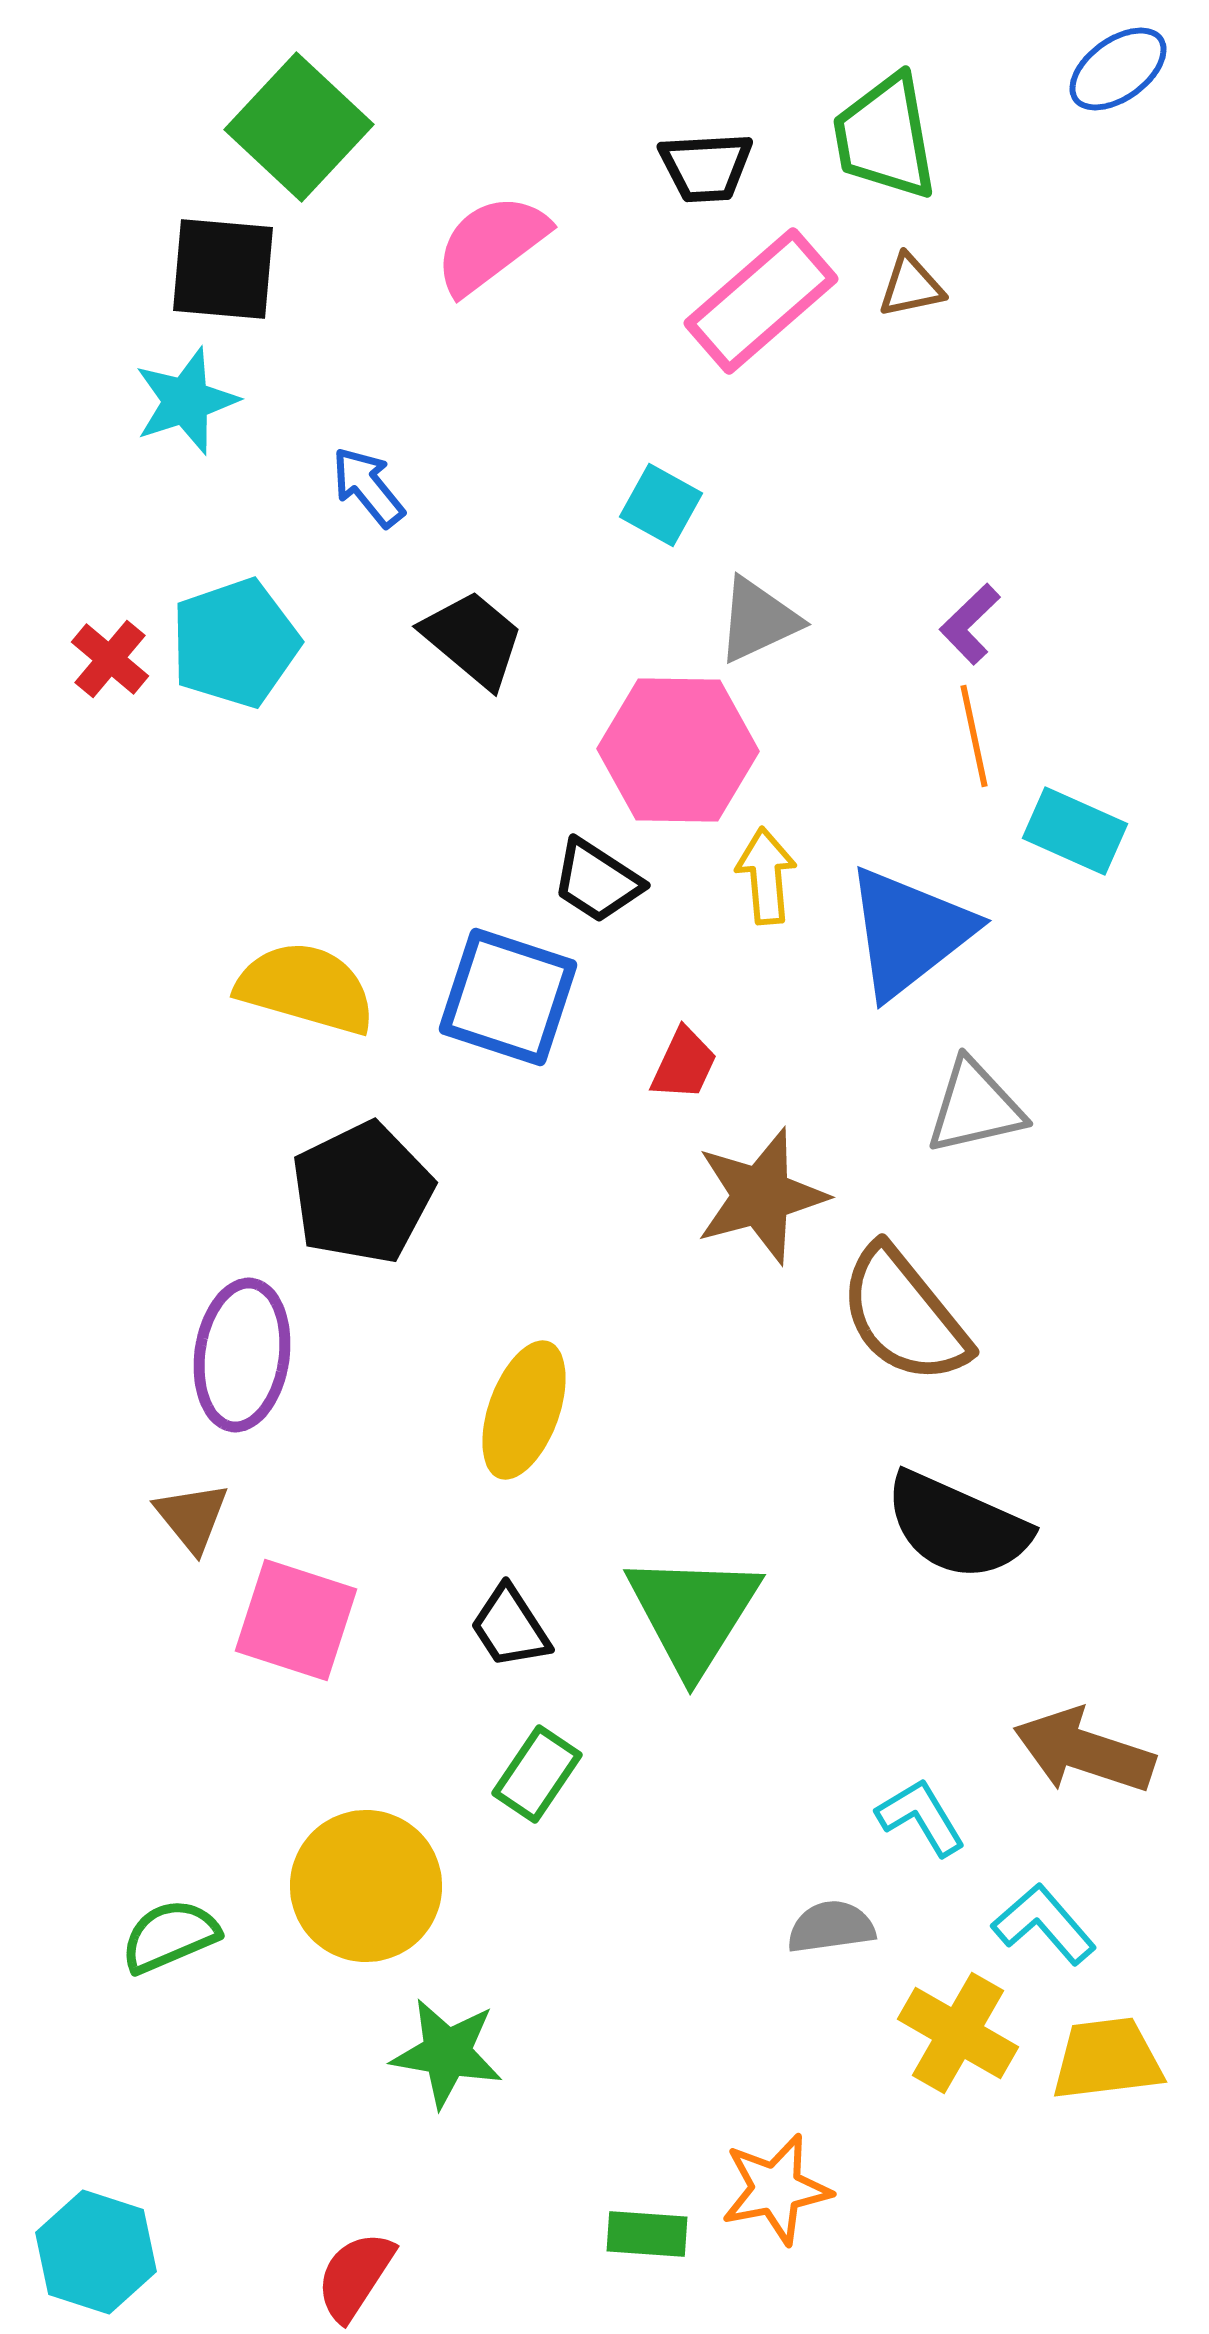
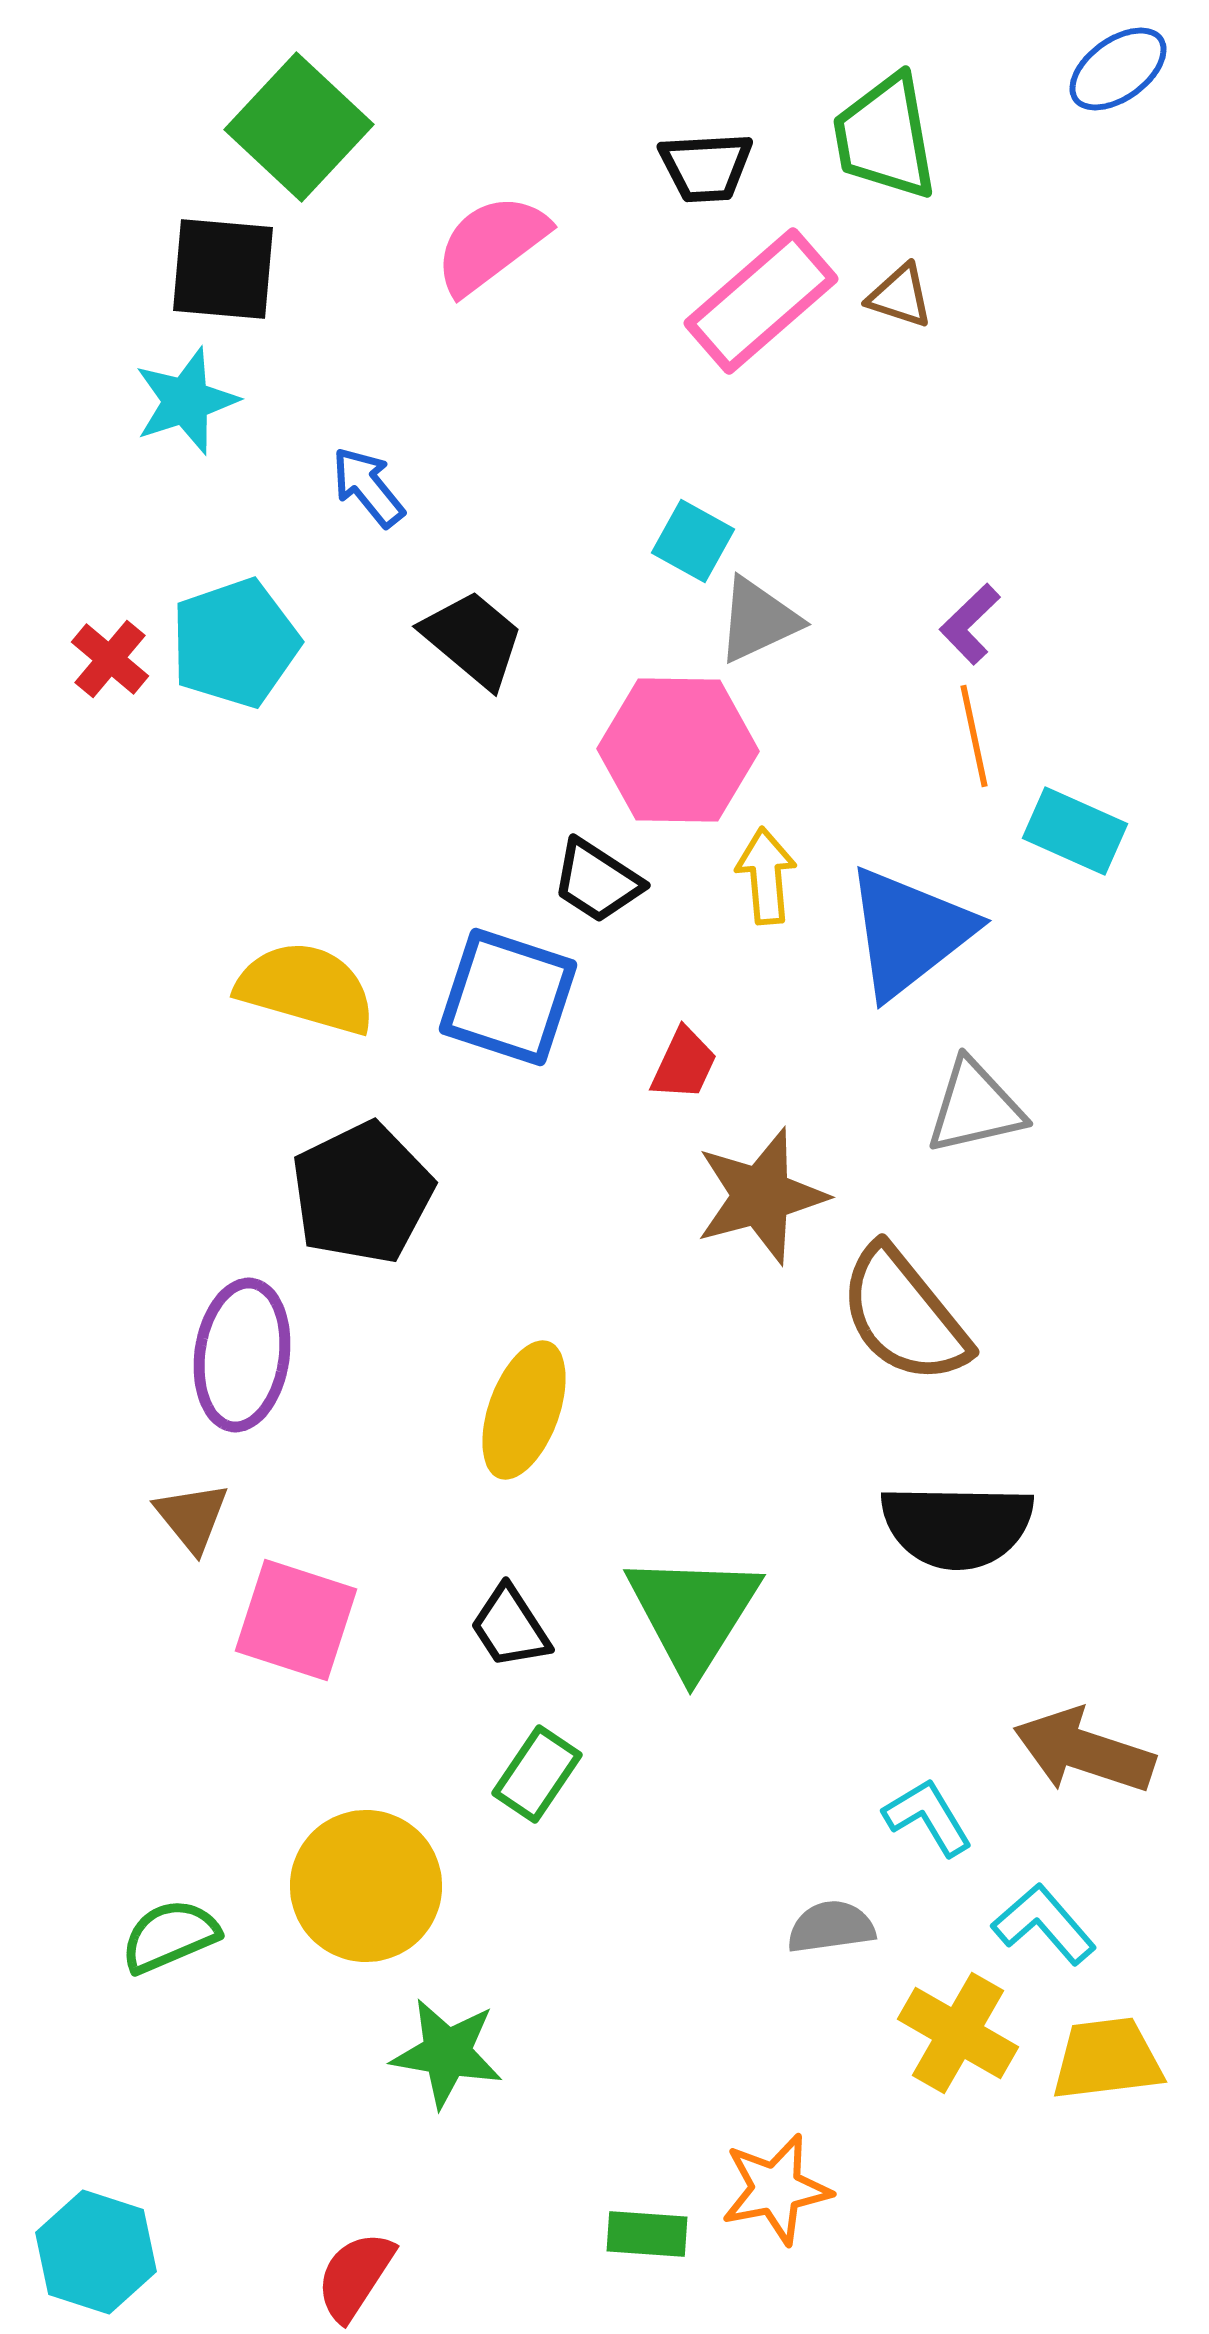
brown triangle at (911, 286): moved 11 px left, 10 px down; rotated 30 degrees clockwise
cyan square at (661, 505): moved 32 px right, 36 px down
black semicircle at (957, 1526): rotated 23 degrees counterclockwise
cyan L-shape at (921, 1817): moved 7 px right
